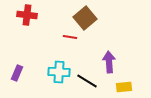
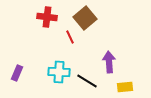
red cross: moved 20 px right, 2 px down
red line: rotated 56 degrees clockwise
yellow rectangle: moved 1 px right
